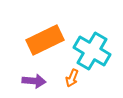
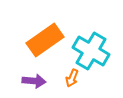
orange rectangle: rotated 9 degrees counterclockwise
cyan cross: moved 1 px left
